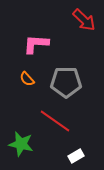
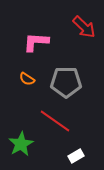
red arrow: moved 7 px down
pink L-shape: moved 2 px up
orange semicircle: rotated 14 degrees counterclockwise
green star: rotated 30 degrees clockwise
